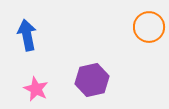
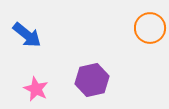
orange circle: moved 1 px right, 1 px down
blue arrow: rotated 140 degrees clockwise
